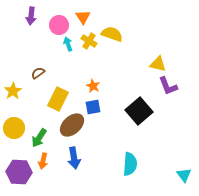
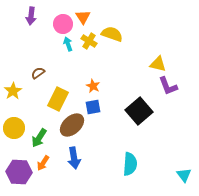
pink circle: moved 4 px right, 1 px up
orange arrow: moved 2 px down; rotated 21 degrees clockwise
